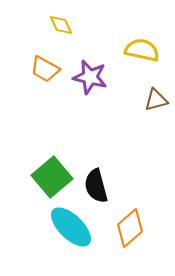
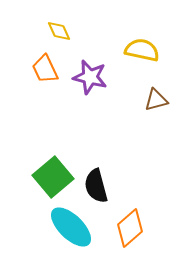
yellow diamond: moved 2 px left, 6 px down
orange trapezoid: rotated 36 degrees clockwise
green square: moved 1 px right
